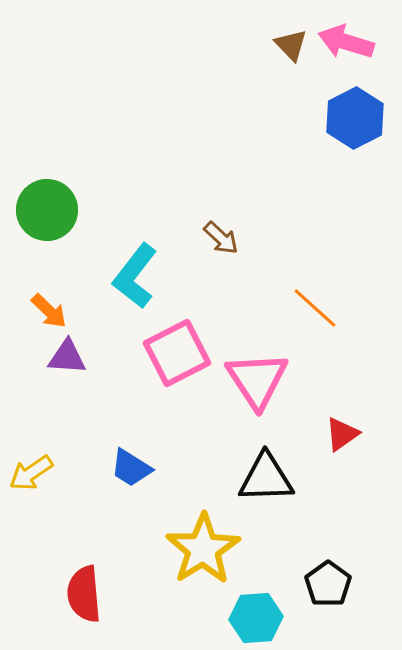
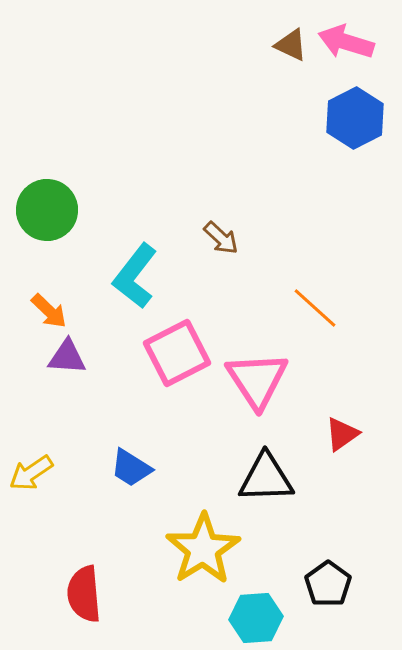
brown triangle: rotated 21 degrees counterclockwise
